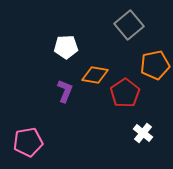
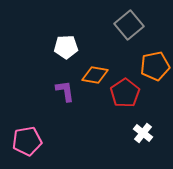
orange pentagon: moved 1 px down
purple L-shape: rotated 30 degrees counterclockwise
pink pentagon: moved 1 px left, 1 px up
